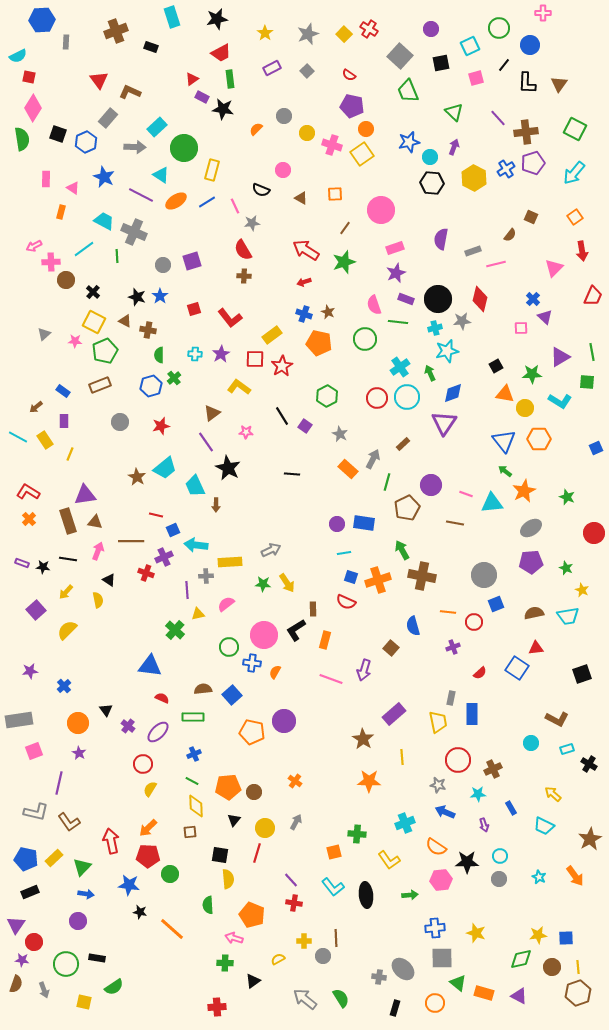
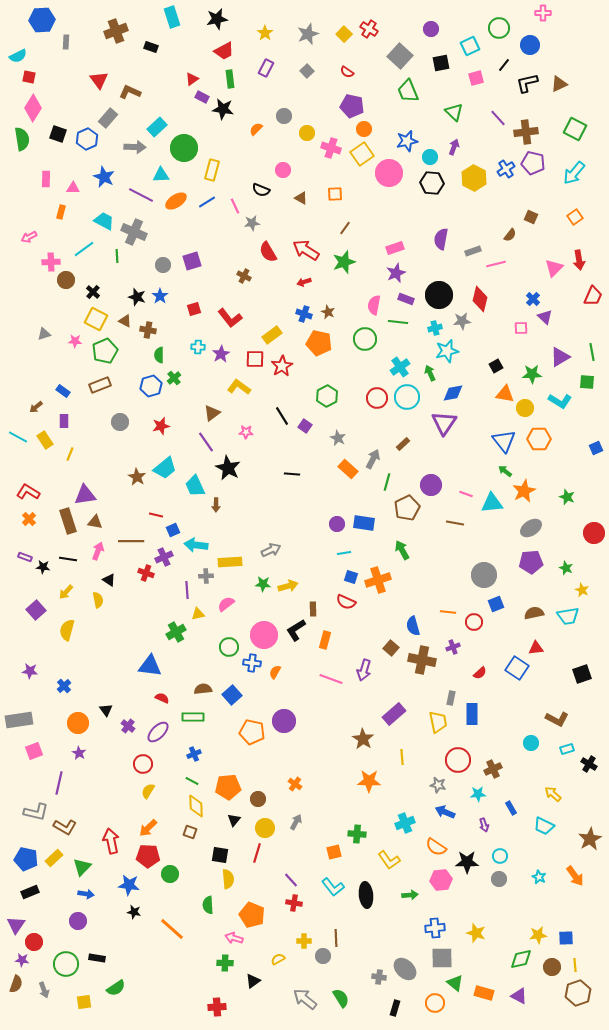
red trapezoid at (221, 53): moved 3 px right, 2 px up
purple rectangle at (272, 68): moved 6 px left; rotated 36 degrees counterclockwise
red semicircle at (349, 75): moved 2 px left, 3 px up
black L-shape at (527, 83): rotated 75 degrees clockwise
brown triangle at (559, 84): rotated 30 degrees clockwise
orange circle at (366, 129): moved 2 px left
blue hexagon at (86, 142): moved 1 px right, 3 px up
blue star at (409, 142): moved 2 px left, 1 px up
pink cross at (332, 145): moved 1 px left, 3 px down
purple pentagon at (533, 163): rotated 30 degrees clockwise
cyan triangle at (161, 175): rotated 36 degrees counterclockwise
pink triangle at (73, 188): rotated 32 degrees counterclockwise
pink circle at (381, 210): moved 8 px right, 37 px up
pink arrow at (34, 246): moved 5 px left, 9 px up
red semicircle at (243, 250): moved 25 px right, 2 px down
red arrow at (582, 251): moved 3 px left, 9 px down
brown cross at (244, 276): rotated 24 degrees clockwise
black circle at (438, 299): moved 1 px right, 4 px up
pink semicircle at (374, 305): rotated 30 degrees clockwise
yellow square at (94, 322): moved 2 px right, 3 px up
gray triangle at (44, 334): rotated 24 degrees clockwise
cyan cross at (195, 354): moved 3 px right, 7 px up
blue diamond at (453, 393): rotated 10 degrees clockwise
gray star at (340, 434): moved 2 px left, 4 px down
purple rectangle at (22, 563): moved 3 px right, 6 px up
brown cross at (422, 576): moved 84 px down
yellow arrow at (287, 583): moved 1 px right, 3 px down; rotated 72 degrees counterclockwise
yellow semicircle at (67, 630): rotated 30 degrees counterclockwise
green cross at (175, 630): moved 1 px right, 2 px down; rotated 18 degrees clockwise
purple star at (30, 671): rotated 14 degrees clockwise
orange cross at (295, 781): moved 3 px down
yellow semicircle at (150, 789): moved 2 px left, 2 px down
brown circle at (254, 792): moved 4 px right, 7 px down
brown L-shape at (69, 822): moved 4 px left, 5 px down; rotated 25 degrees counterclockwise
brown square at (190, 832): rotated 24 degrees clockwise
black star at (140, 912): moved 6 px left
yellow line at (578, 967): moved 3 px left, 2 px up
gray ellipse at (403, 969): moved 2 px right
green triangle at (458, 983): moved 3 px left
green semicircle at (114, 987): moved 2 px right, 1 px down
yellow square at (84, 1002): rotated 21 degrees counterclockwise
